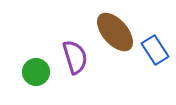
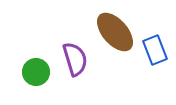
blue rectangle: rotated 12 degrees clockwise
purple semicircle: moved 2 px down
